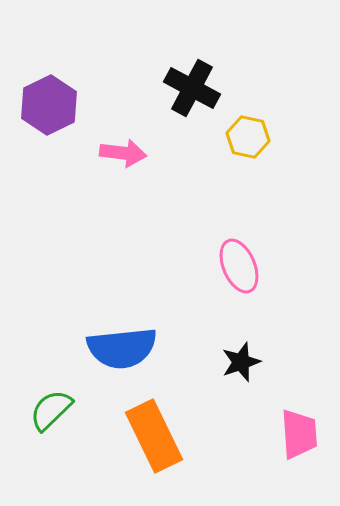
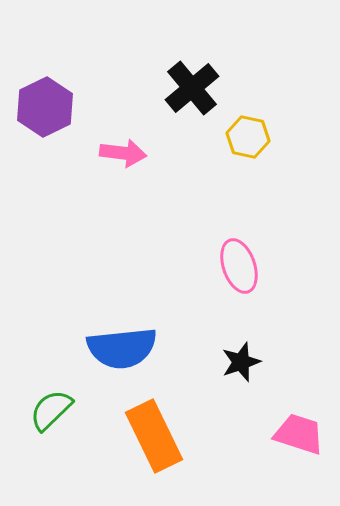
black cross: rotated 22 degrees clockwise
purple hexagon: moved 4 px left, 2 px down
pink ellipse: rotated 4 degrees clockwise
pink trapezoid: rotated 68 degrees counterclockwise
